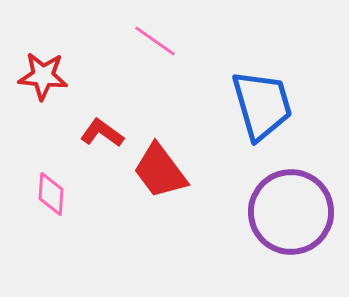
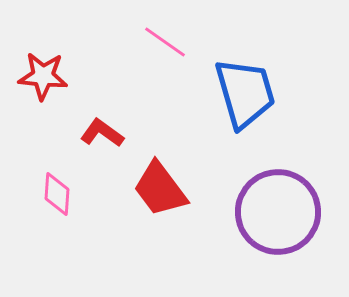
pink line: moved 10 px right, 1 px down
blue trapezoid: moved 17 px left, 12 px up
red trapezoid: moved 18 px down
pink diamond: moved 6 px right
purple circle: moved 13 px left
